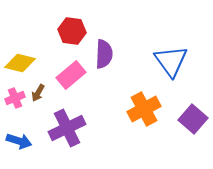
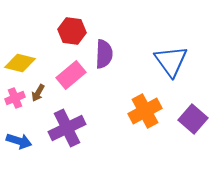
orange cross: moved 1 px right, 2 px down
